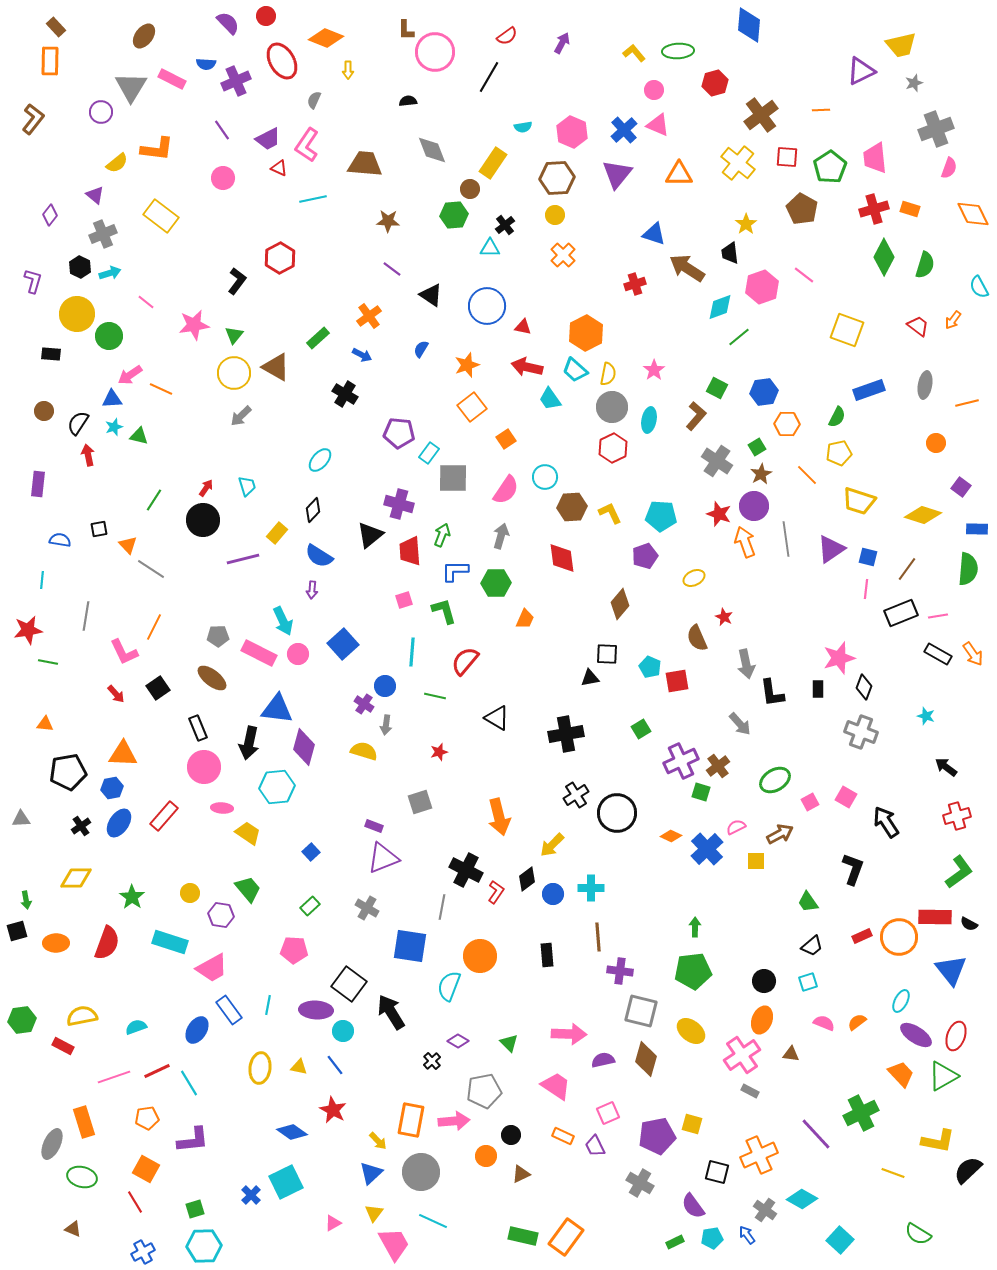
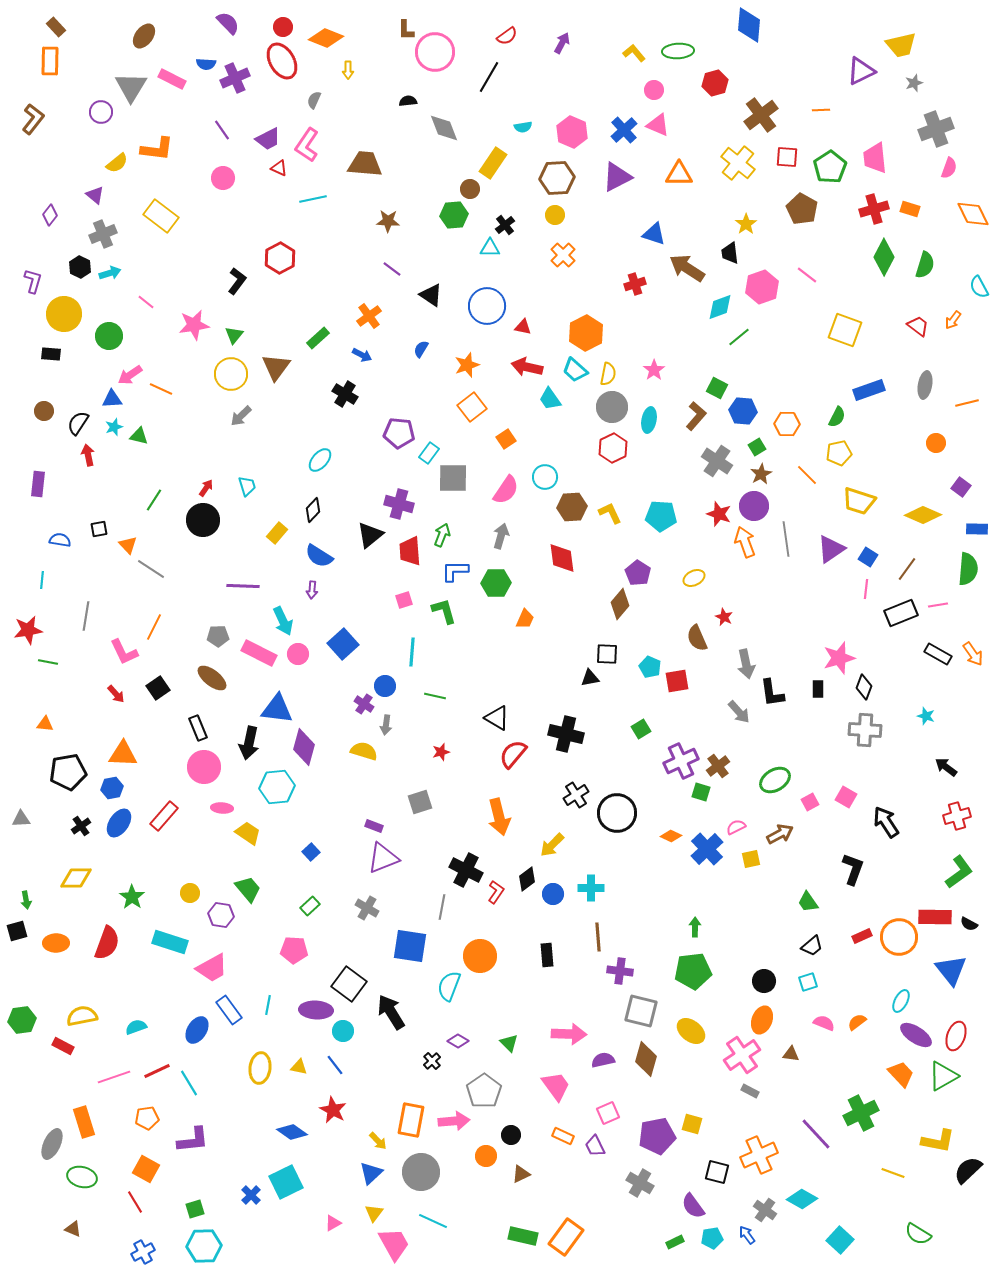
red circle at (266, 16): moved 17 px right, 11 px down
purple cross at (236, 81): moved 1 px left, 3 px up
gray diamond at (432, 150): moved 12 px right, 22 px up
purple triangle at (617, 174): moved 3 px down; rotated 24 degrees clockwise
pink line at (804, 275): moved 3 px right
yellow circle at (77, 314): moved 13 px left
yellow square at (847, 330): moved 2 px left
brown triangle at (276, 367): rotated 36 degrees clockwise
yellow circle at (234, 373): moved 3 px left, 1 px down
blue hexagon at (764, 392): moved 21 px left, 19 px down; rotated 12 degrees clockwise
yellow diamond at (923, 515): rotated 6 degrees clockwise
purple pentagon at (645, 556): moved 7 px left, 17 px down; rotated 20 degrees counterclockwise
blue square at (868, 557): rotated 18 degrees clockwise
purple line at (243, 559): moved 27 px down; rotated 16 degrees clockwise
pink line at (938, 616): moved 11 px up
red semicircle at (465, 661): moved 48 px right, 93 px down
gray arrow at (740, 724): moved 1 px left, 12 px up
gray cross at (861, 732): moved 4 px right, 2 px up; rotated 16 degrees counterclockwise
black cross at (566, 734): rotated 24 degrees clockwise
red star at (439, 752): moved 2 px right
yellow square at (756, 861): moved 5 px left, 2 px up; rotated 12 degrees counterclockwise
pink trapezoid at (556, 1086): rotated 20 degrees clockwise
gray pentagon at (484, 1091): rotated 24 degrees counterclockwise
